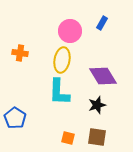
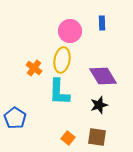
blue rectangle: rotated 32 degrees counterclockwise
orange cross: moved 14 px right, 15 px down; rotated 28 degrees clockwise
black star: moved 2 px right
orange square: rotated 24 degrees clockwise
